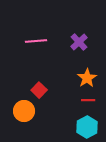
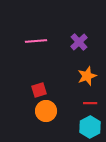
orange star: moved 2 px up; rotated 12 degrees clockwise
red square: rotated 28 degrees clockwise
red line: moved 2 px right, 3 px down
orange circle: moved 22 px right
cyan hexagon: moved 3 px right
